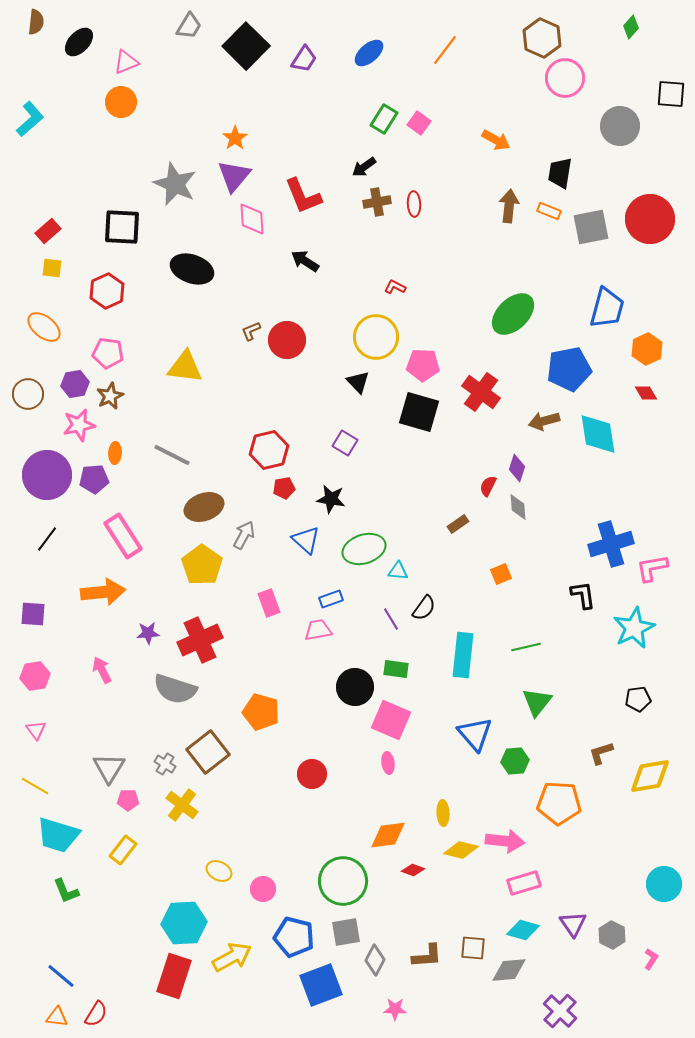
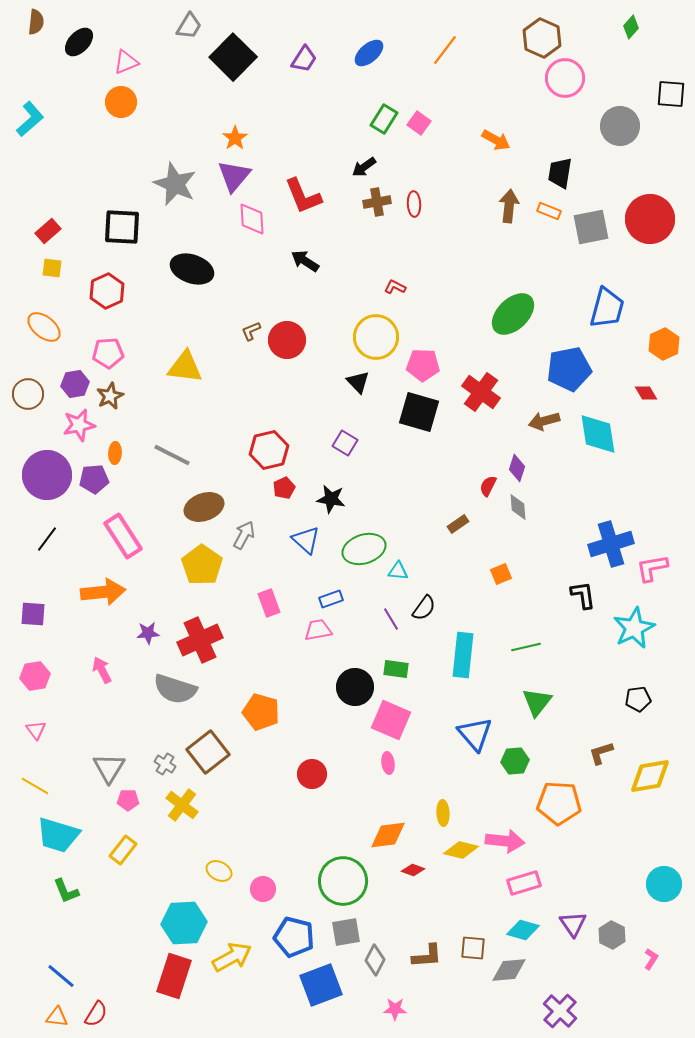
black square at (246, 46): moved 13 px left, 11 px down
orange hexagon at (647, 349): moved 17 px right, 5 px up
pink pentagon at (108, 353): rotated 12 degrees counterclockwise
red pentagon at (284, 488): rotated 15 degrees counterclockwise
